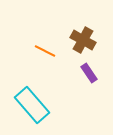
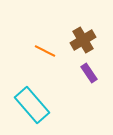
brown cross: rotated 30 degrees clockwise
